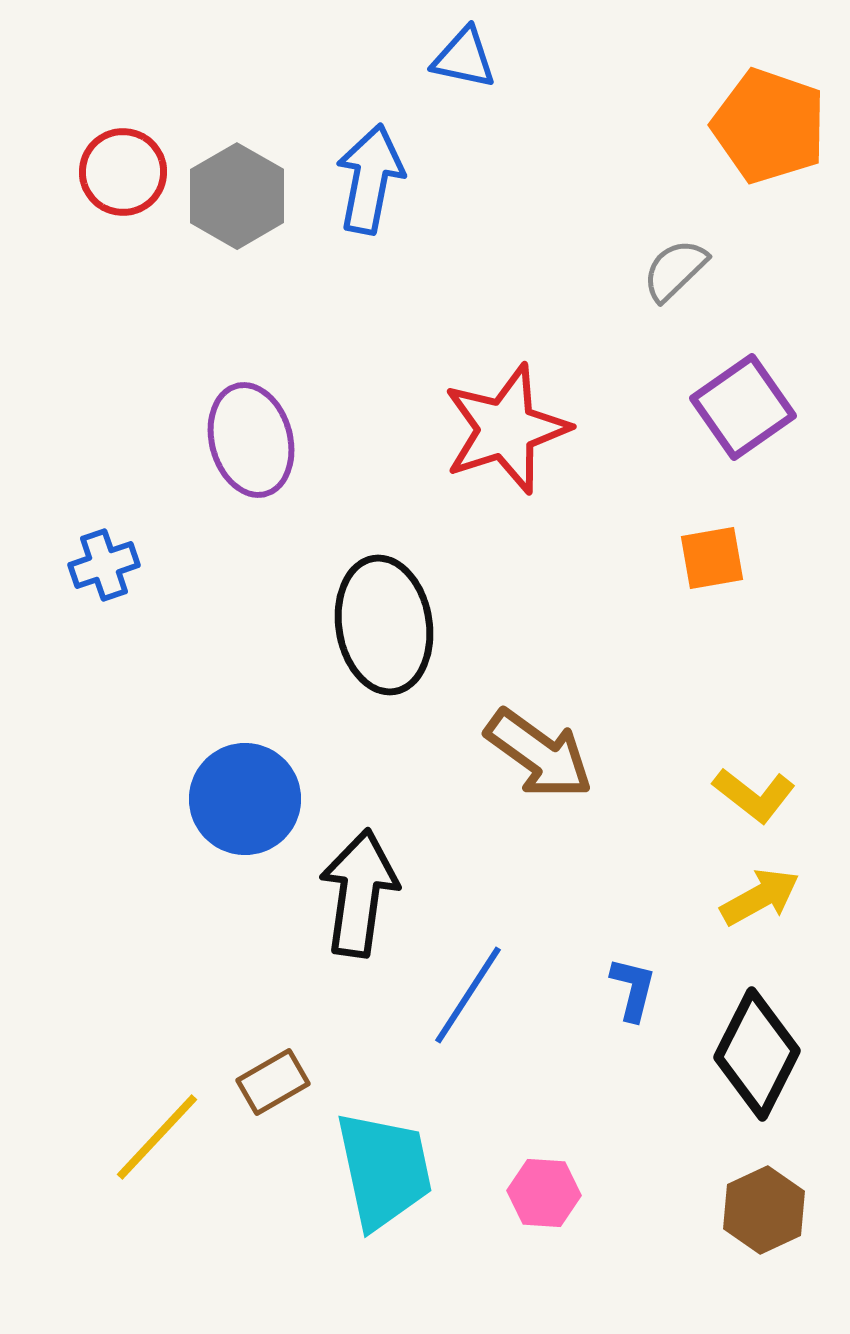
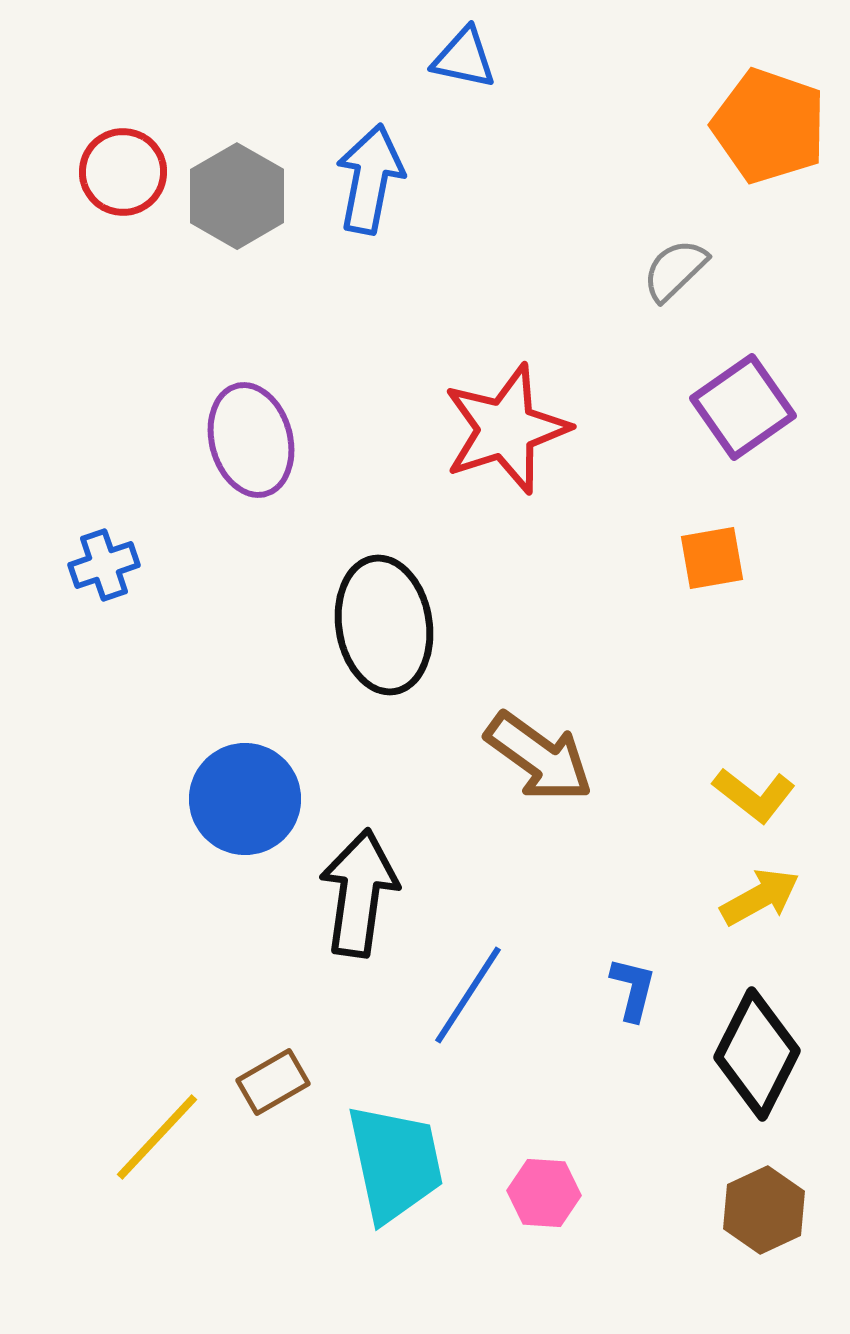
brown arrow: moved 3 px down
cyan trapezoid: moved 11 px right, 7 px up
